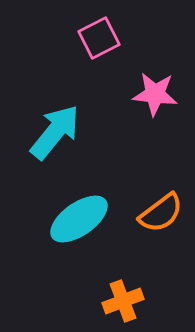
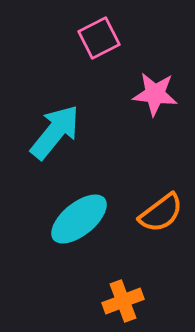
cyan ellipse: rotated 4 degrees counterclockwise
